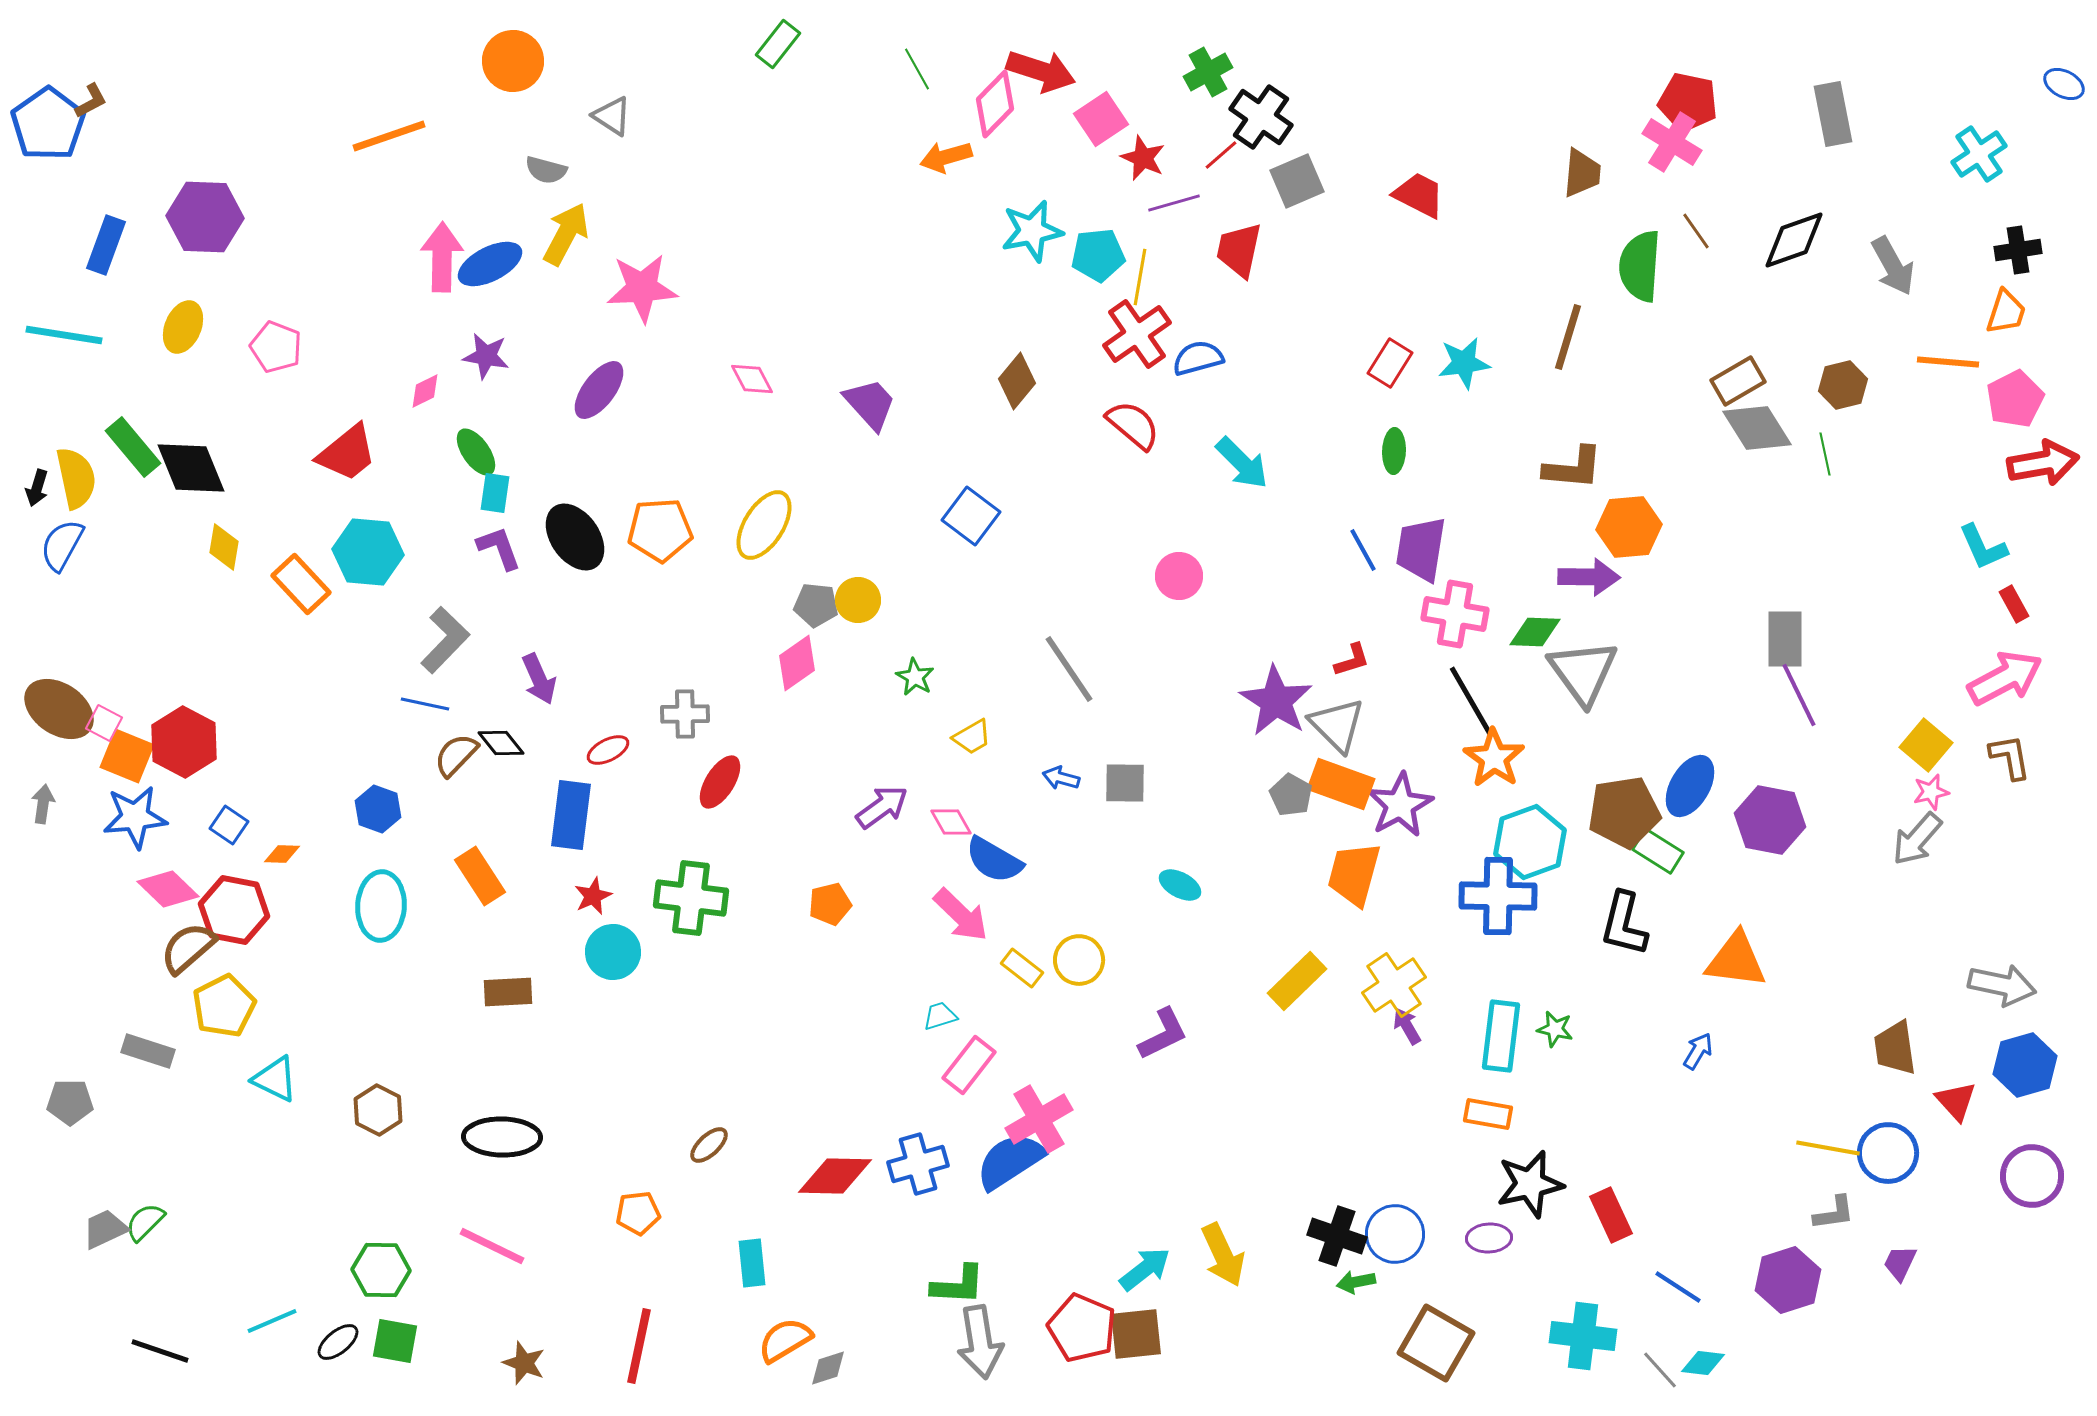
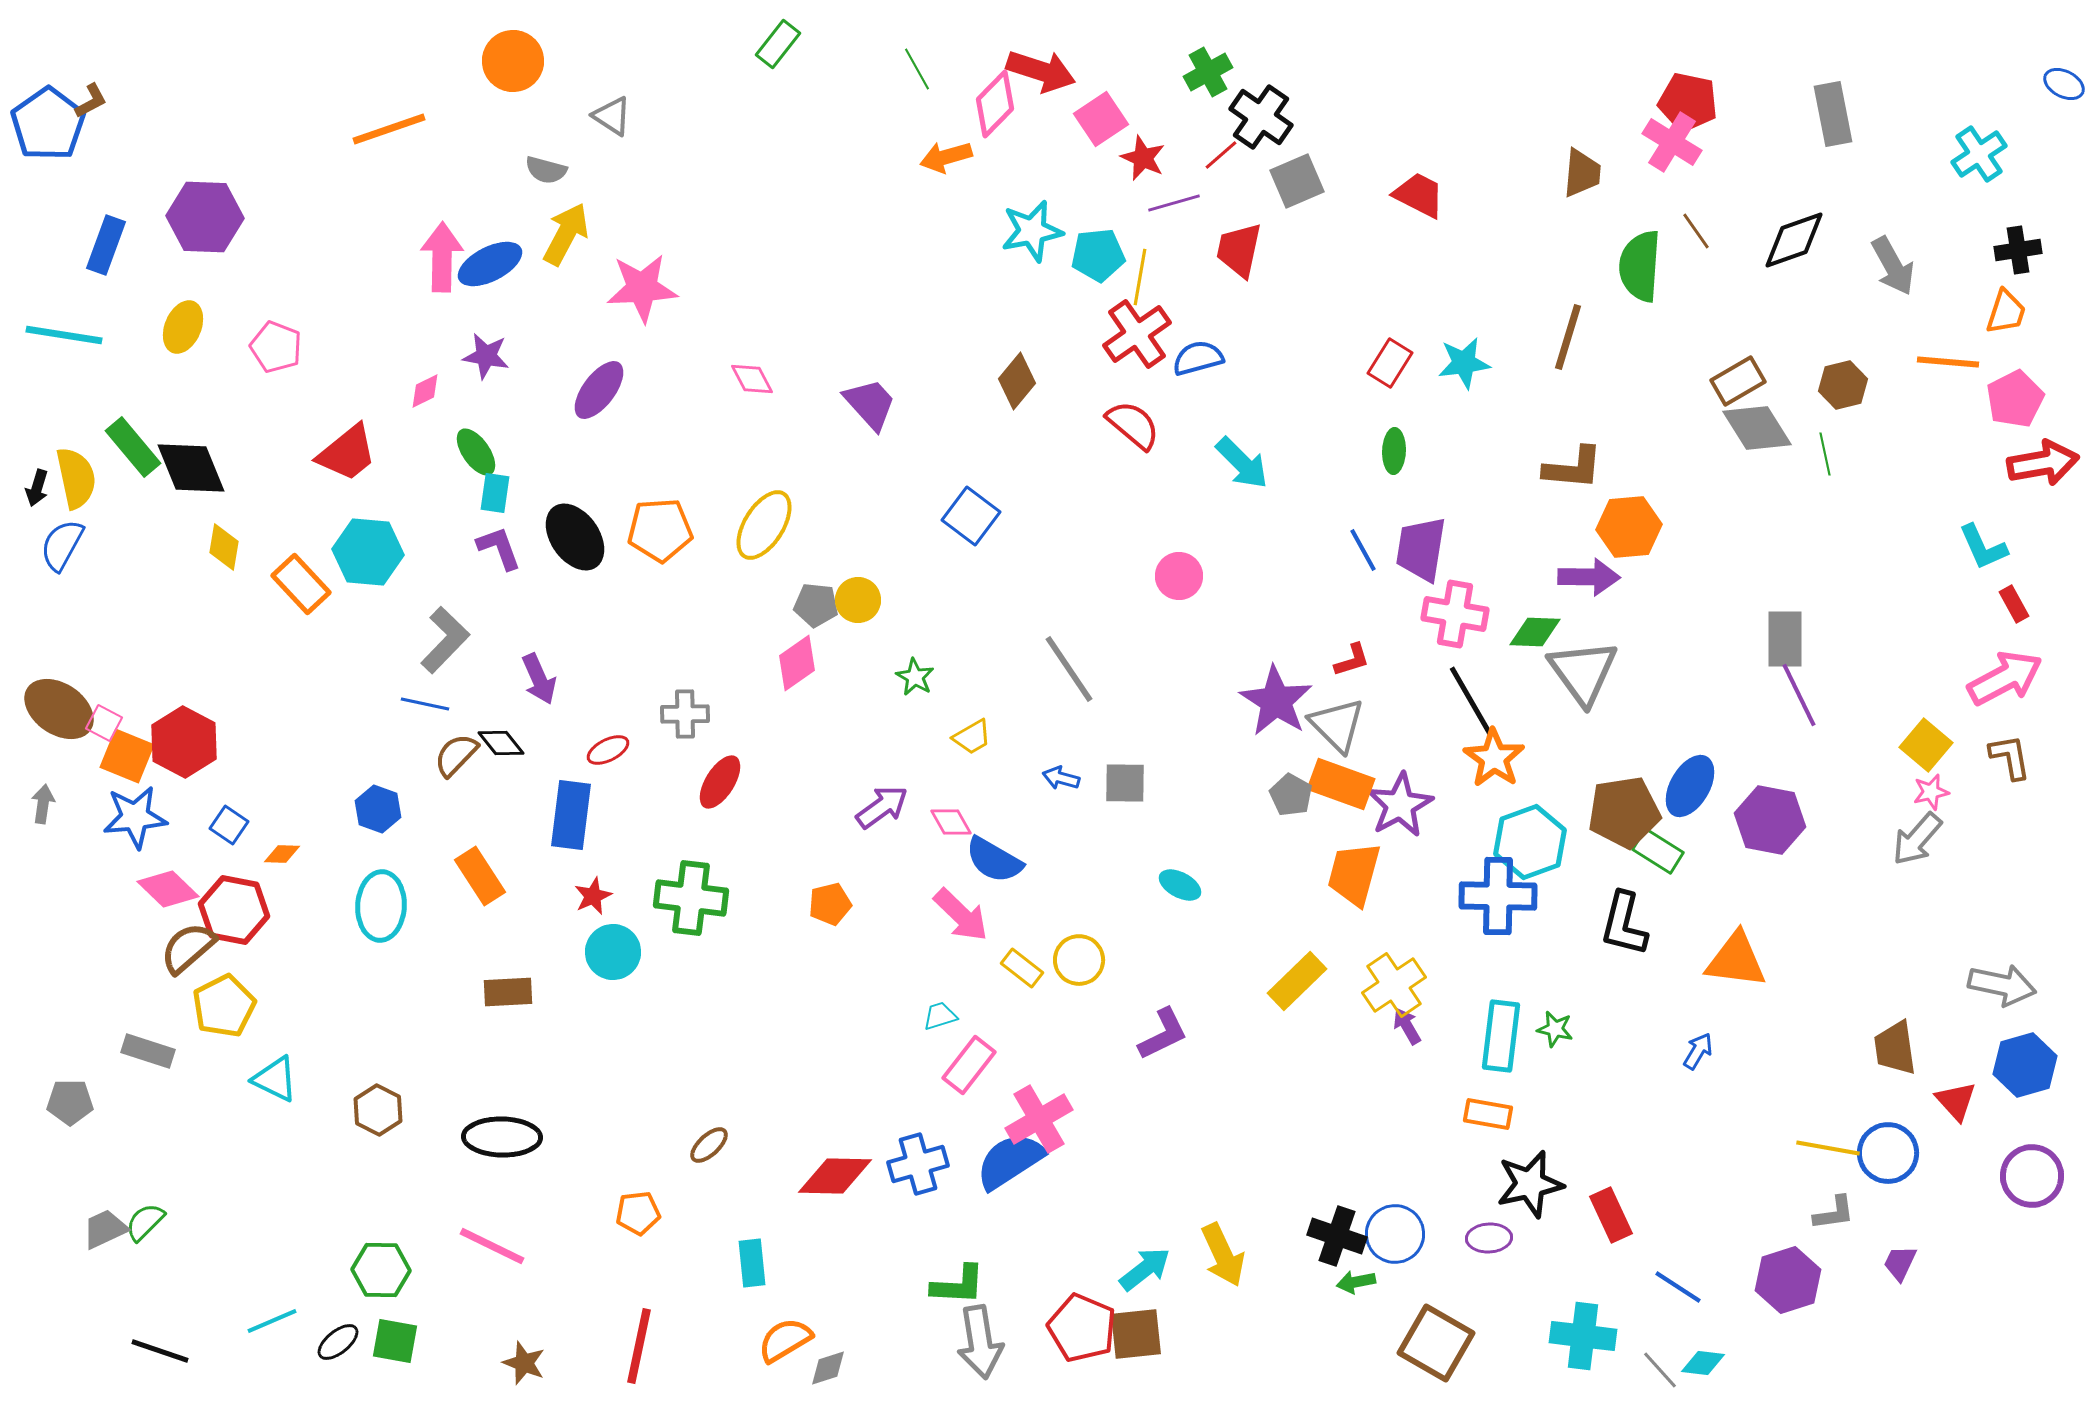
orange line at (389, 136): moved 7 px up
